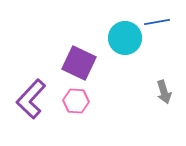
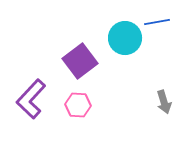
purple square: moved 1 px right, 2 px up; rotated 28 degrees clockwise
gray arrow: moved 10 px down
pink hexagon: moved 2 px right, 4 px down
